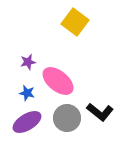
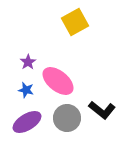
yellow square: rotated 24 degrees clockwise
purple star: rotated 21 degrees counterclockwise
blue star: moved 1 px left, 3 px up
black L-shape: moved 2 px right, 2 px up
